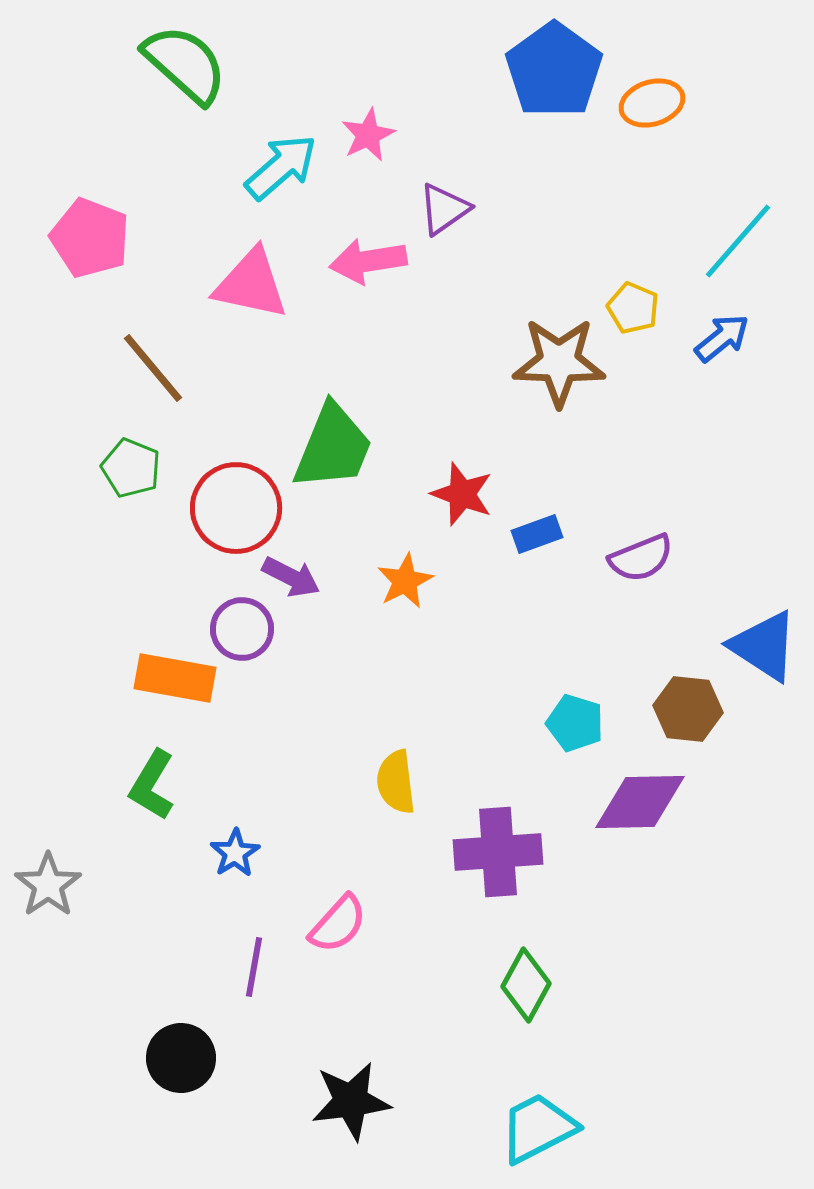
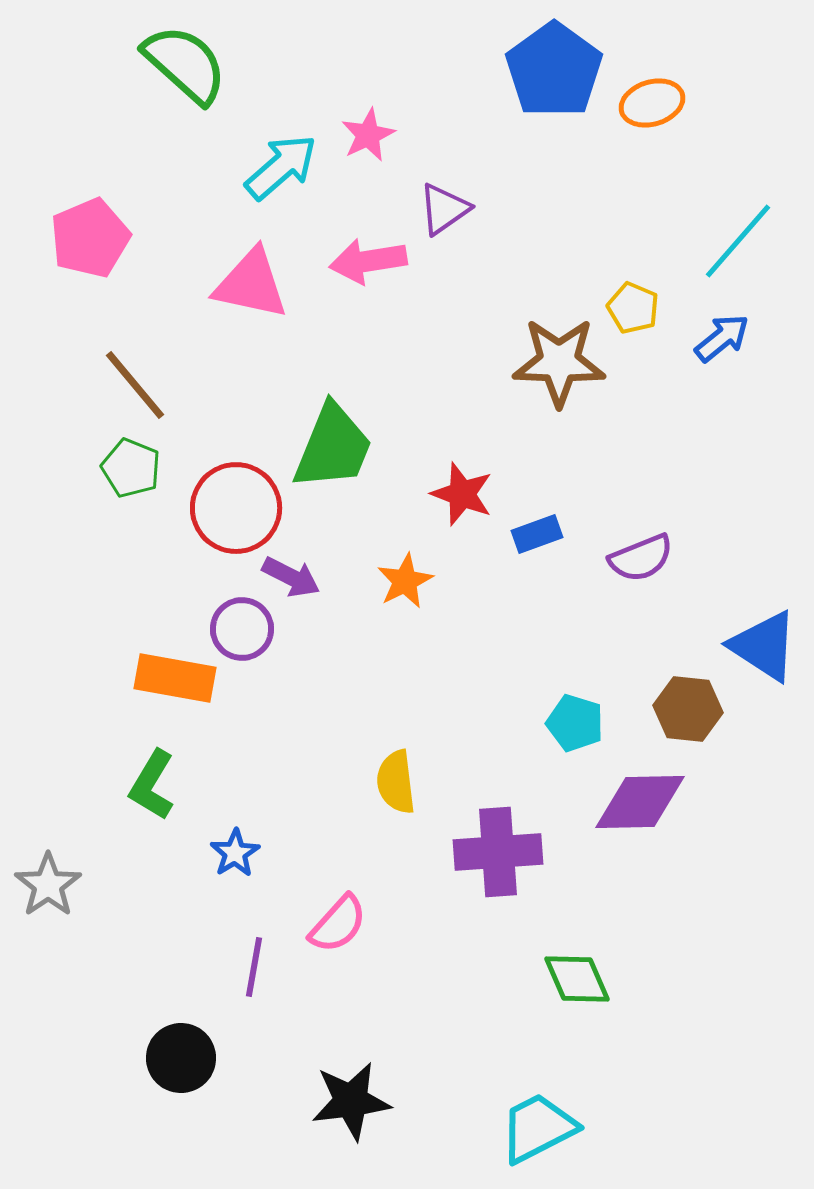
pink pentagon: rotated 28 degrees clockwise
brown line: moved 18 px left, 17 px down
green diamond: moved 51 px right, 6 px up; rotated 52 degrees counterclockwise
